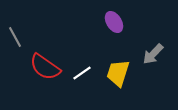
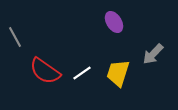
red semicircle: moved 4 px down
